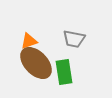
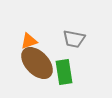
brown ellipse: moved 1 px right
